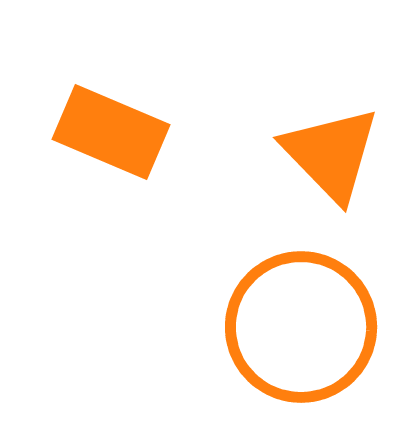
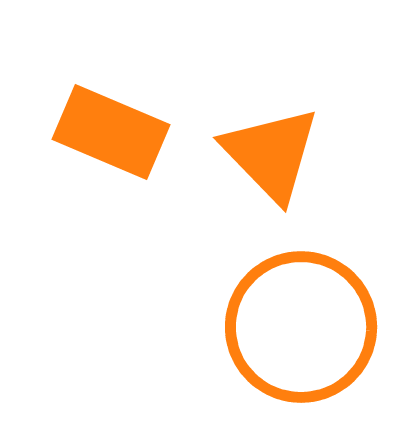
orange triangle: moved 60 px left
